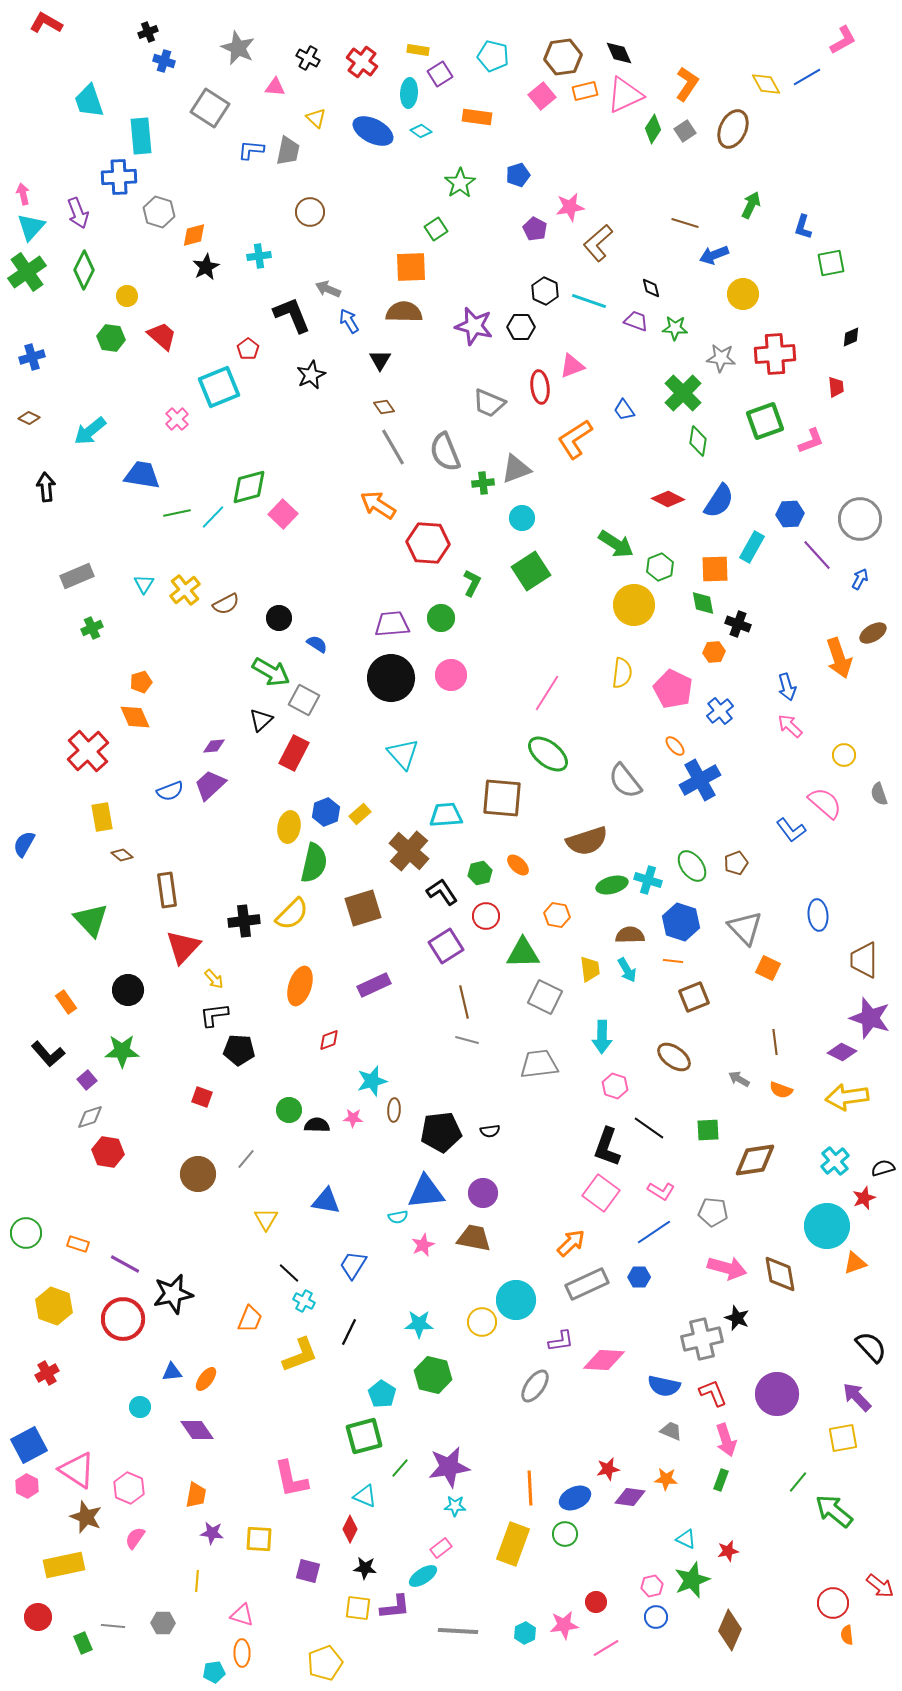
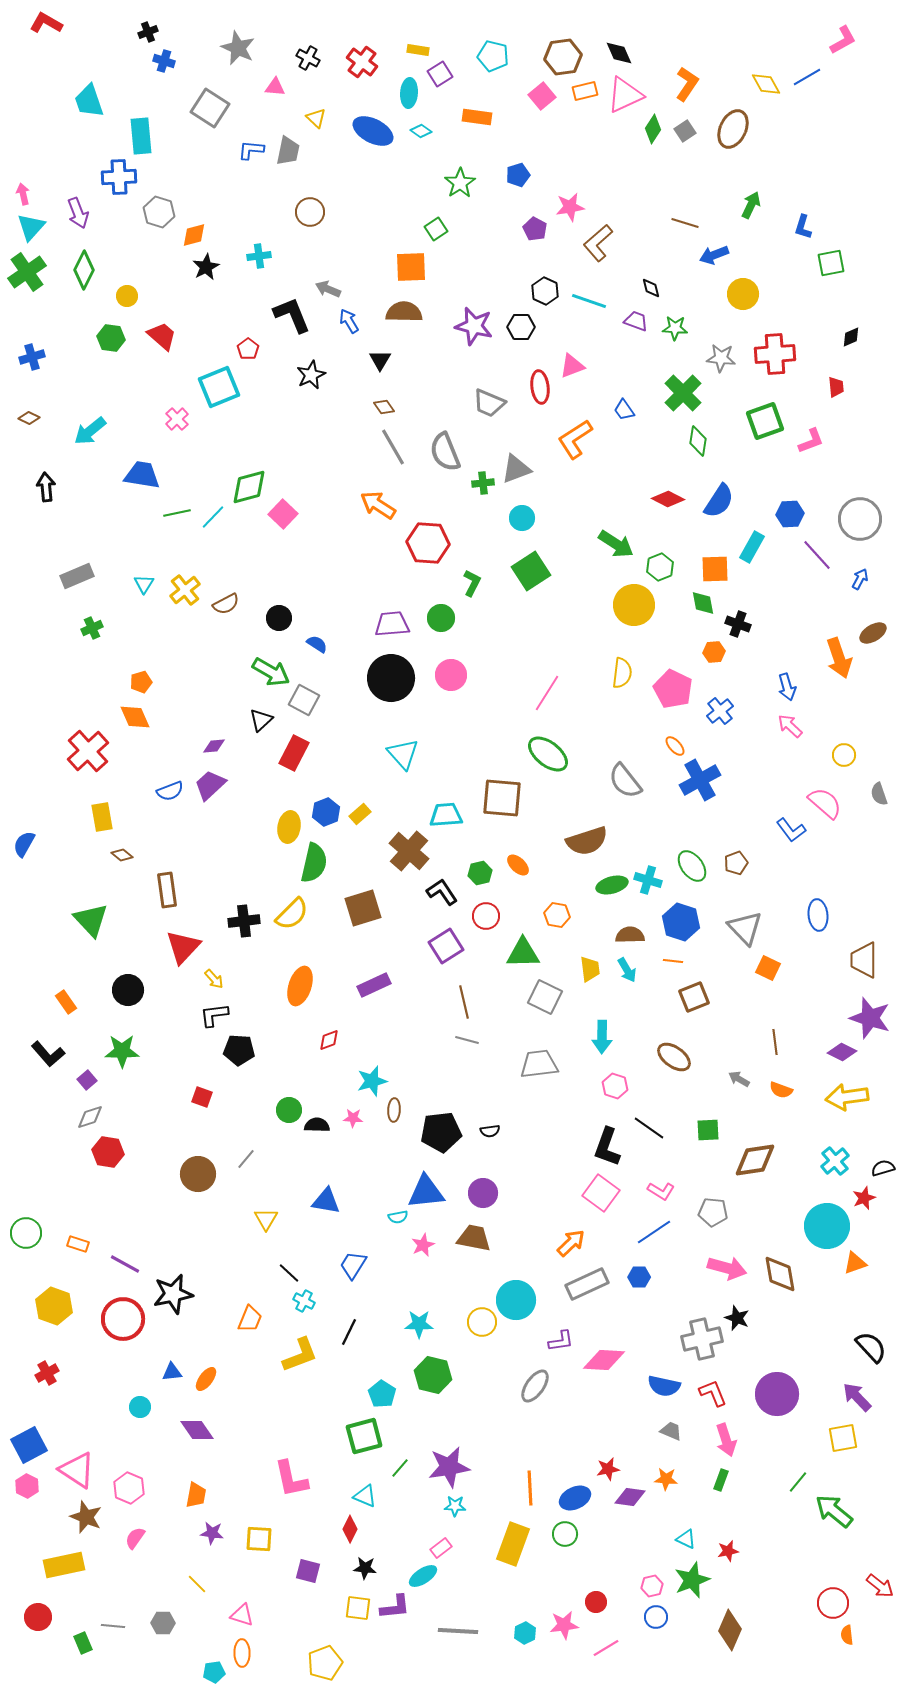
yellow line at (197, 1581): moved 3 px down; rotated 50 degrees counterclockwise
